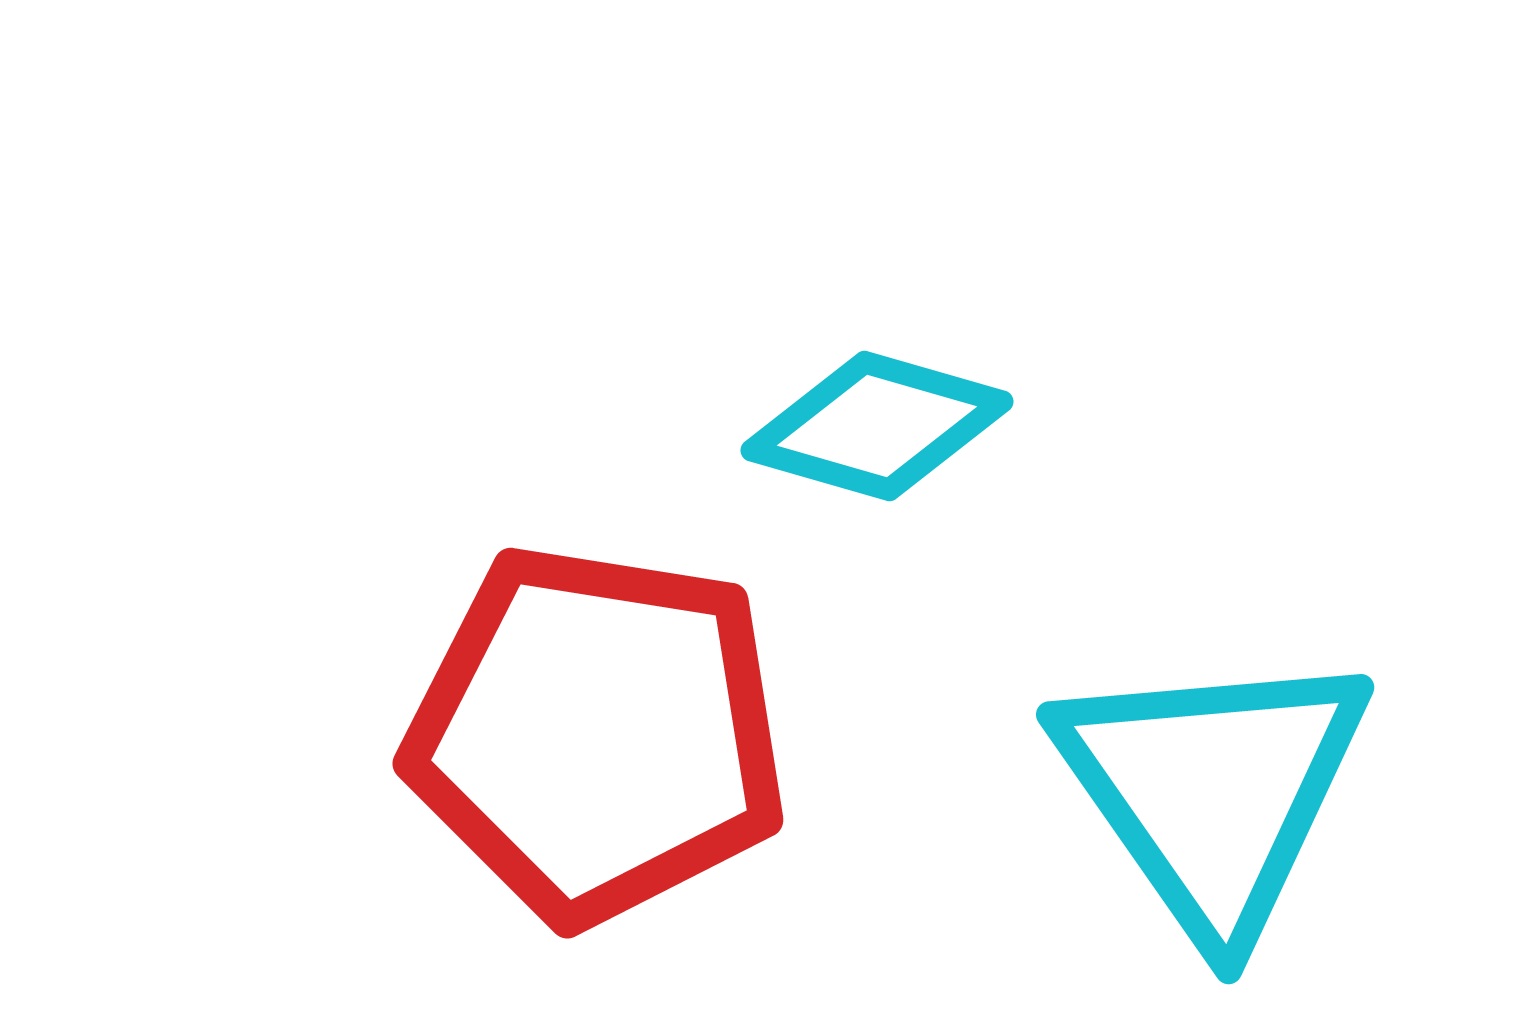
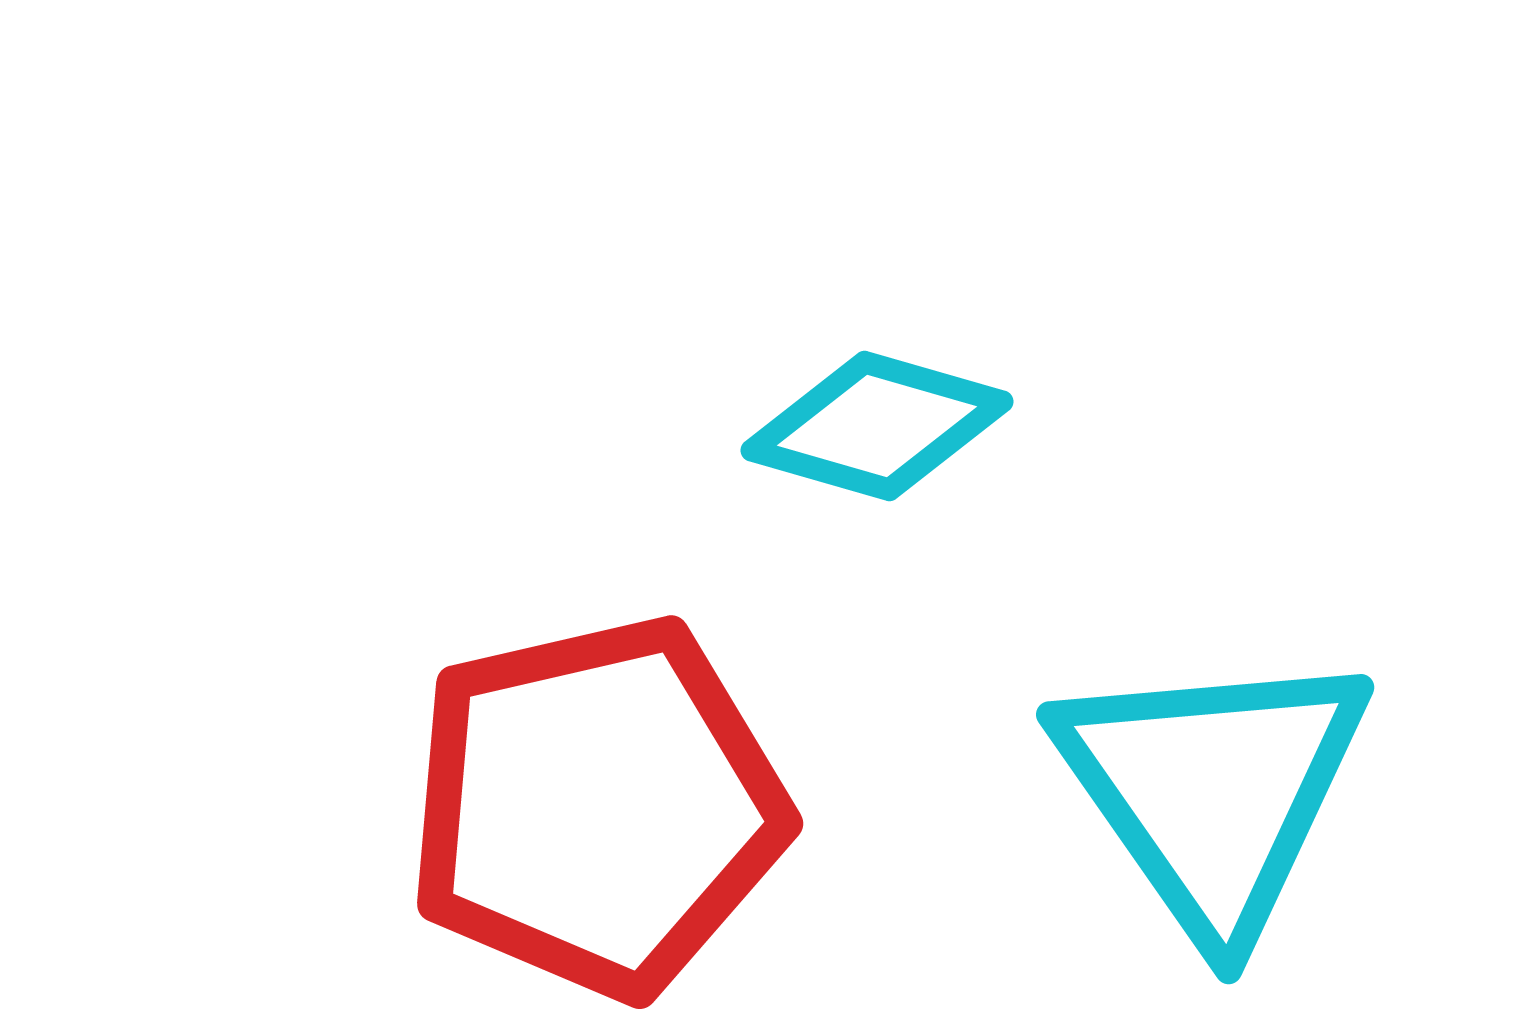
red pentagon: moved 73 px down; rotated 22 degrees counterclockwise
